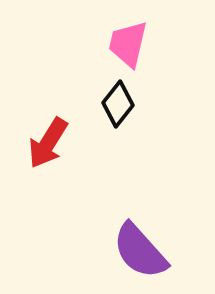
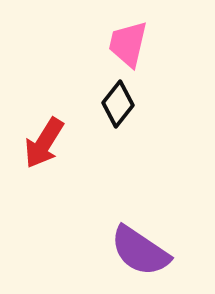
red arrow: moved 4 px left
purple semicircle: rotated 14 degrees counterclockwise
